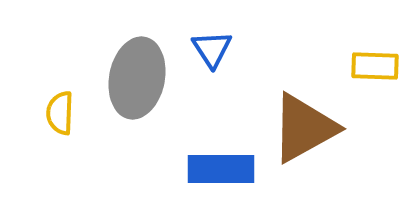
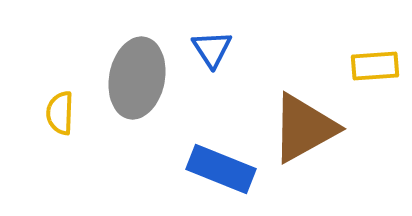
yellow rectangle: rotated 6 degrees counterclockwise
blue rectangle: rotated 22 degrees clockwise
